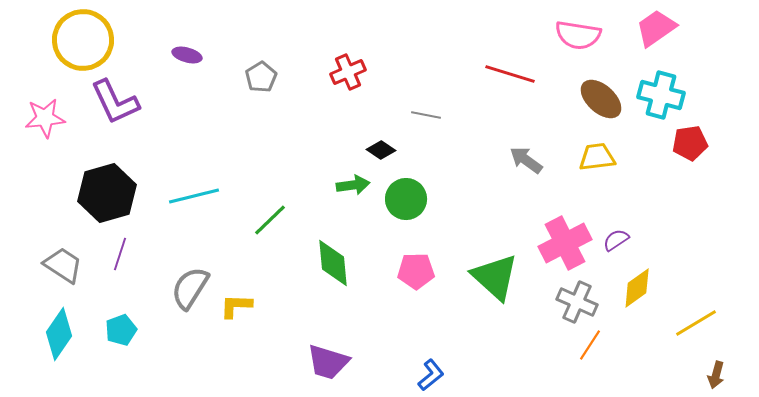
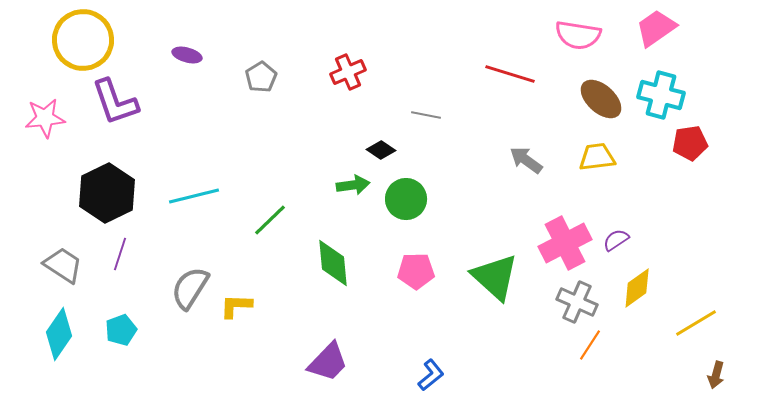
purple L-shape: rotated 6 degrees clockwise
black hexagon: rotated 10 degrees counterclockwise
purple trapezoid: rotated 63 degrees counterclockwise
